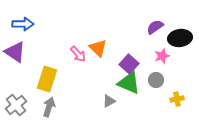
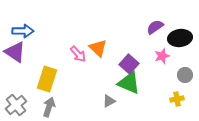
blue arrow: moved 7 px down
gray circle: moved 29 px right, 5 px up
